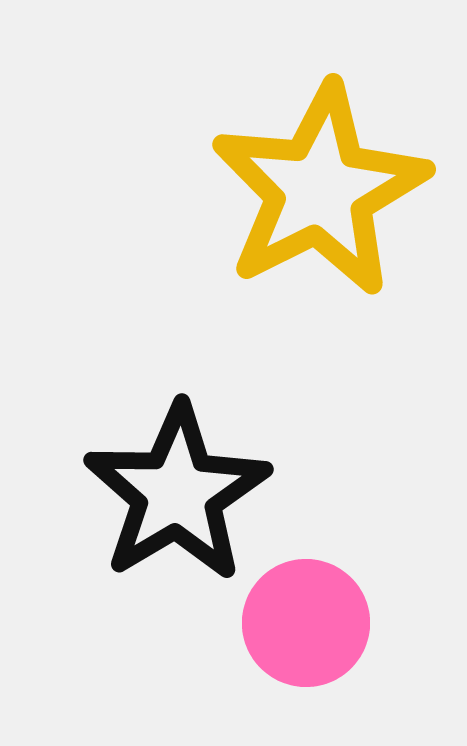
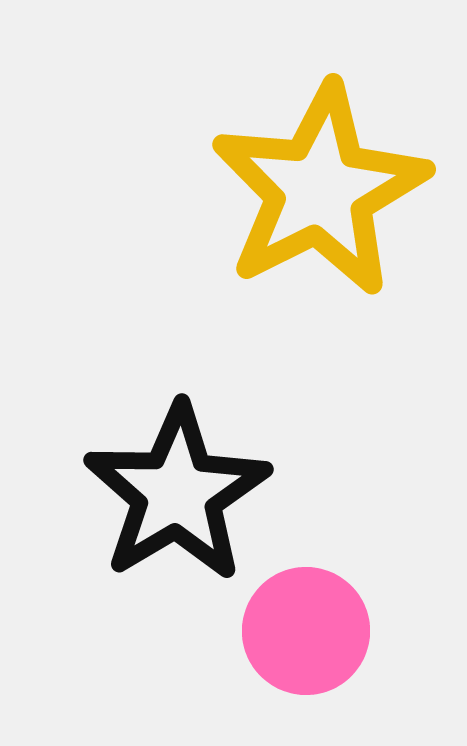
pink circle: moved 8 px down
